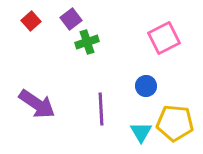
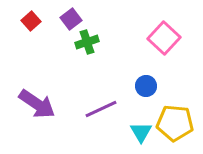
pink square: rotated 20 degrees counterclockwise
purple line: rotated 68 degrees clockwise
